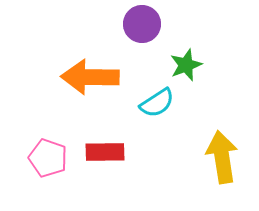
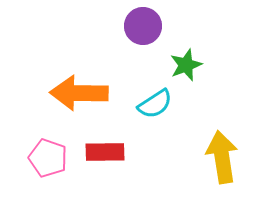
purple circle: moved 1 px right, 2 px down
orange arrow: moved 11 px left, 16 px down
cyan semicircle: moved 2 px left, 1 px down
